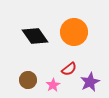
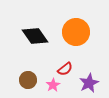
orange circle: moved 2 px right
red semicircle: moved 4 px left
purple star: moved 1 px left, 1 px down
